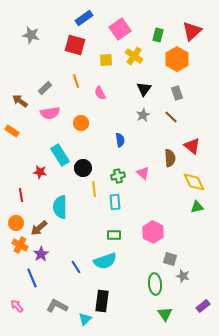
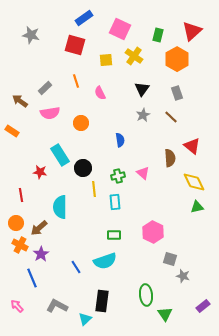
pink square at (120, 29): rotated 30 degrees counterclockwise
black triangle at (144, 89): moved 2 px left
green ellipse at (155, 284): moved 9 px left, 11 px down
